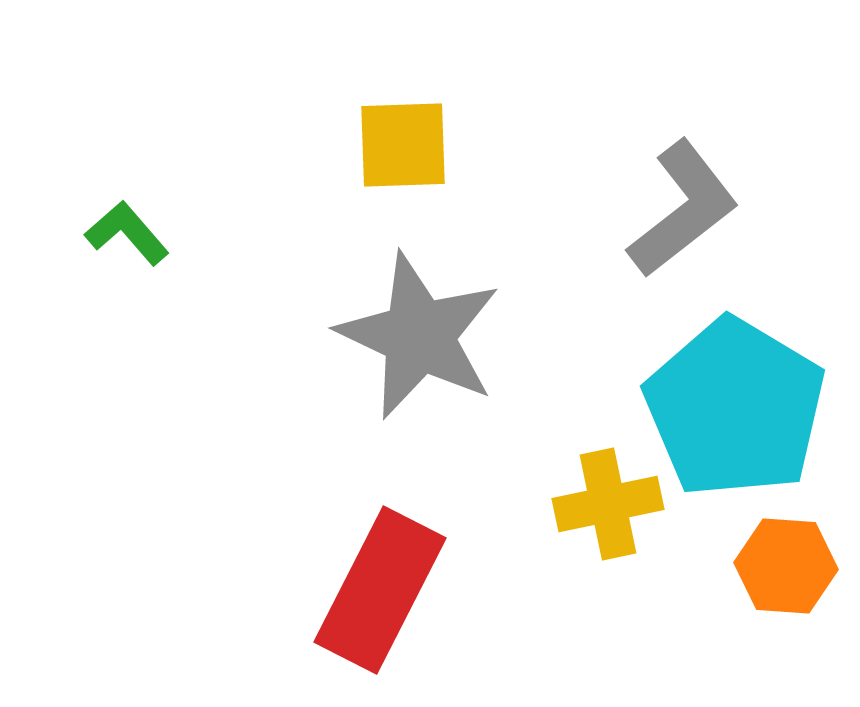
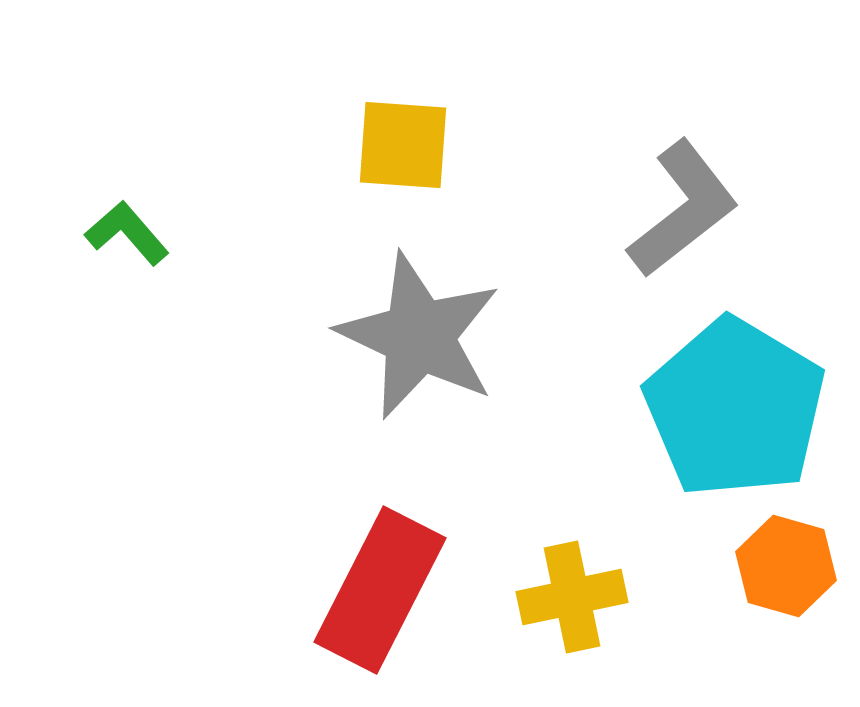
yellow square: rotated 6 degrees clockwise
yellow cross: moved 36 px left, 93 px down
orange hexagon: rotated 12 degrees clockwise
